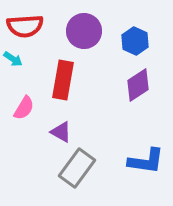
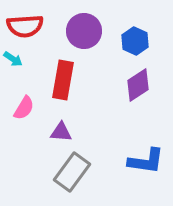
purple triangle: rotated 25 degrees counterclockwise
gray rectangle: moved 5 px left, 4 px down
